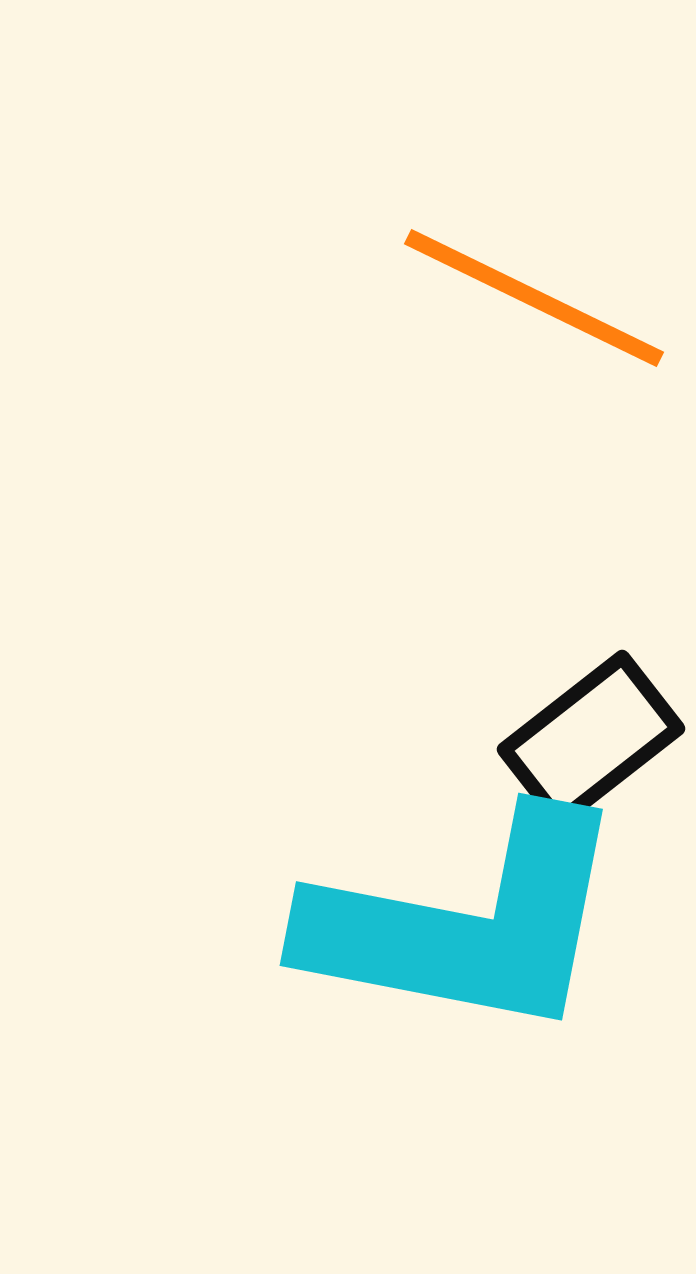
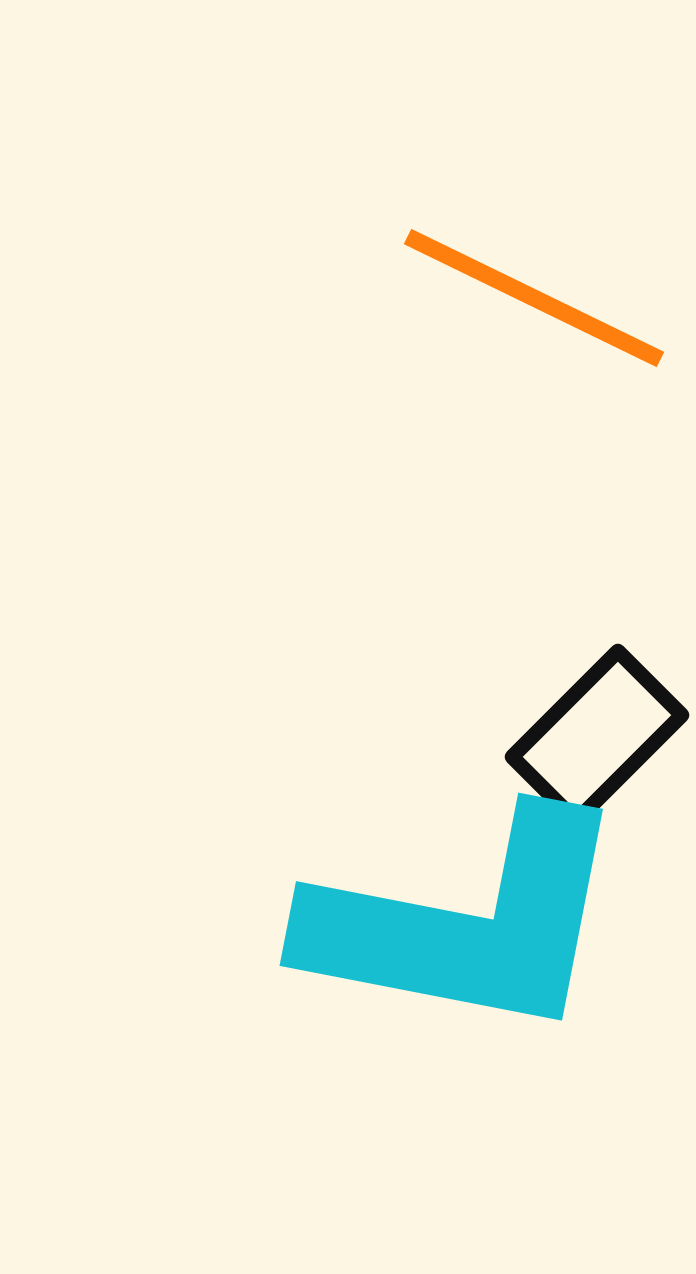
black rectangle: moved 6 px right, 3 px up; rotated 7 degrees counterclockwise
